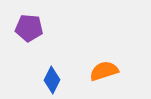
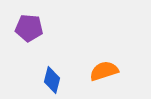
blue diamond: rotated 12 degrees counterclockwise
